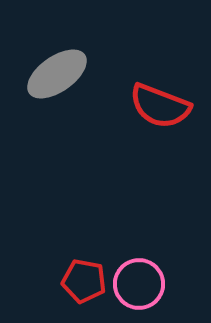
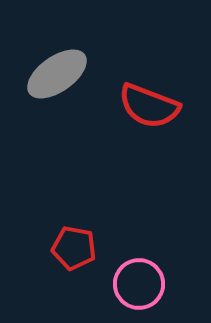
red semicircle: moved 11 px left
red pentagon: moved 10 px left, 33 px up
